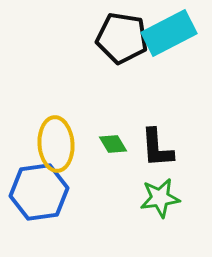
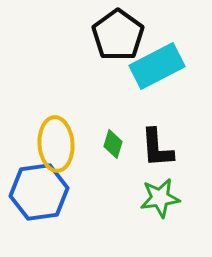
cyan rectangle: moved 12 px left, 33 px down
black pentagon: moved 4 px left, 3 px up; rotated 27 degrees clockwise
green diamond: rotated 48 degrees clockwise
